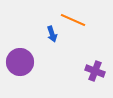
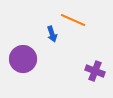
purple circle: moved 3 px right, 3 px up
